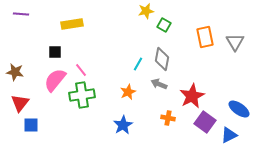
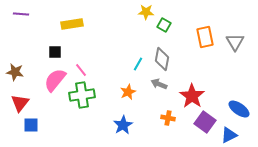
yellow star: moved 1 px down; rotated 14 degrees clockwise
red star: rotated 10 degrees counterclockwise
